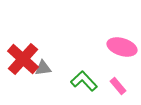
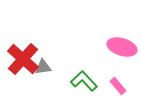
gray triangle: moved 1 px up
